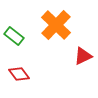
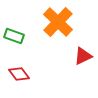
orange cross: moved 2 px right, 3 px up
green rectangle: rotated 18 degrees counterclockwise
